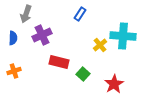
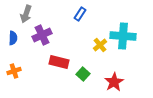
red star: moved 2 px up
